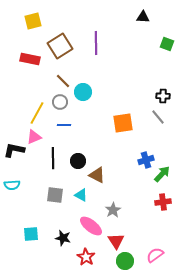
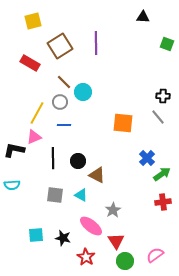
red rectangle: moved 4 px down; rotated 18 degrees clockwise
brown line: moved 1 px right, 1 px down
orange square: rotated 15 degrees clockwise
blue cross: moved 1 px right, 2 px up; rotated 28 degrees counterclockwise
green arrow: rotated 12 degrees clockwise
cyan square: moved 5 px right, 1 px down
